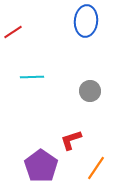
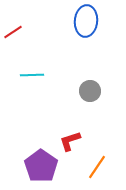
cyan line: moved 2 px up
red L-shape: moved 1 px left, 1 px down
orange line: moved 1 px right, 1 px up
